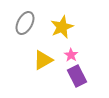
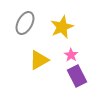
yellow triangle: moved 4 px left
